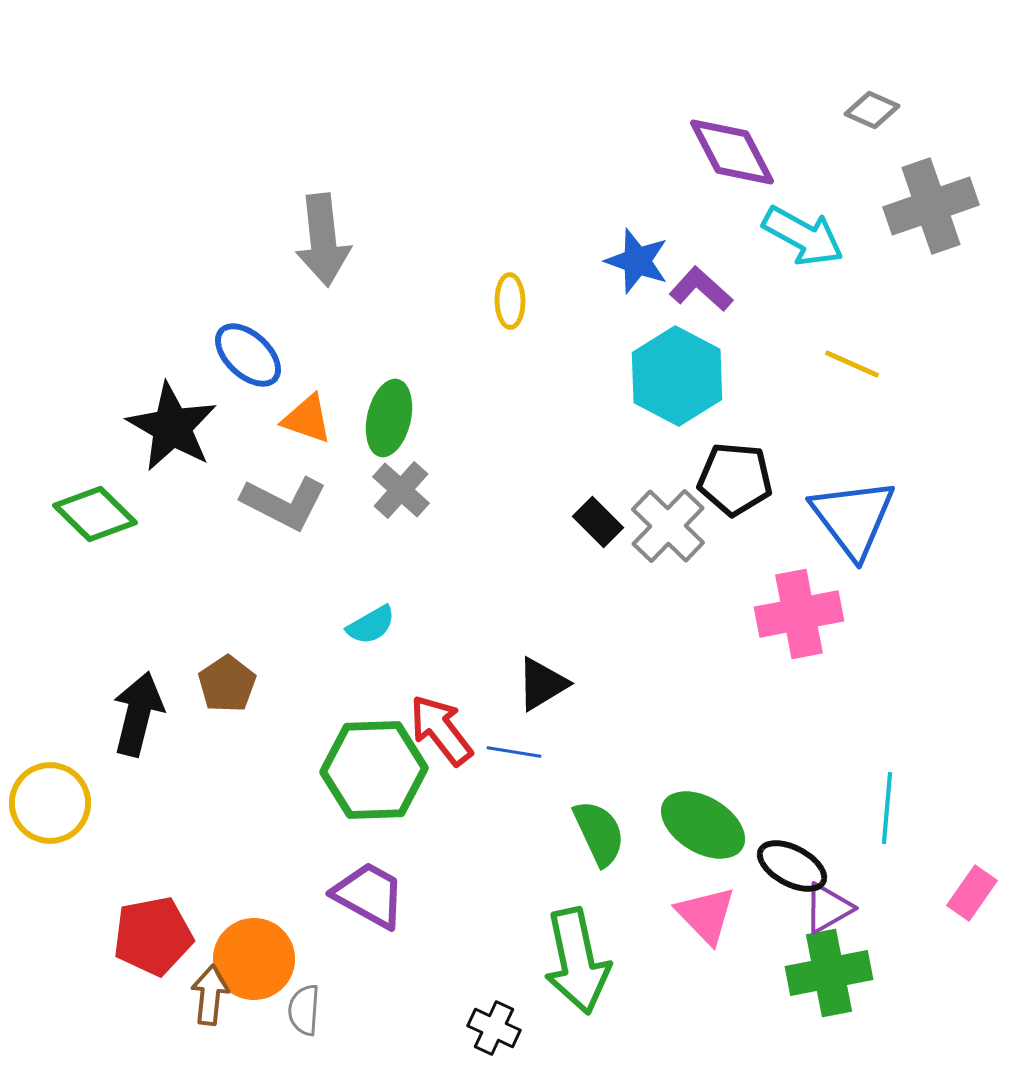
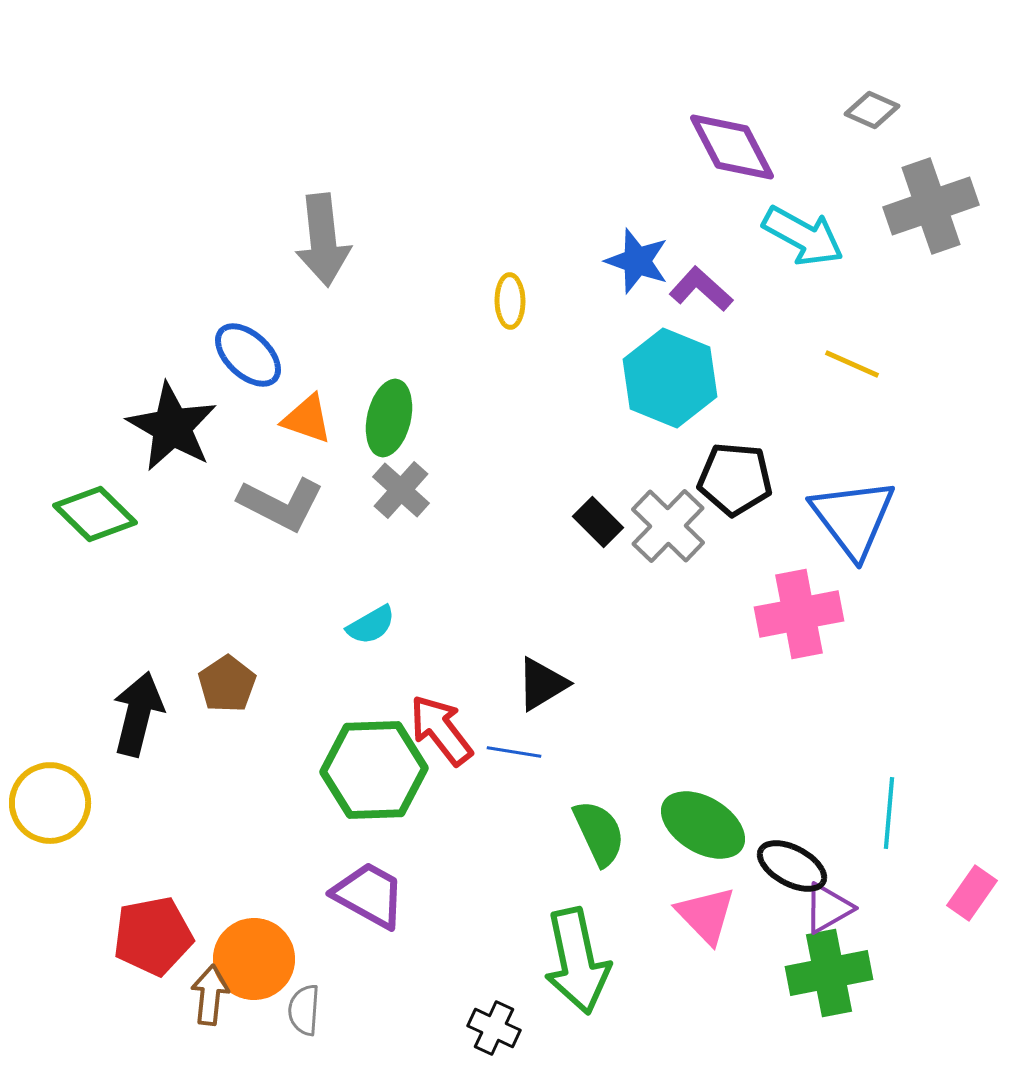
purple diamond at (732, 152): moved 5 px up
cyan hexagon at (677, 376): moved 7 px left, 2 px down; rotated 6 degrees counterclockwise
gray L-shape at (284, 503): moved 3 px left, 1 px down
cyan line at (887, 808): moved 2 px right, 5 px down
